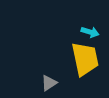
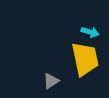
gray triangle: moved 2 px right, 2 px up
